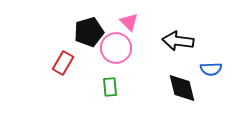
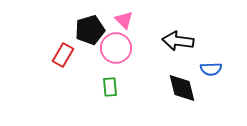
pink triangle: moved 5 px left, 2 px up
black pentagon: moved 1 px right, 2 px up
red rectangle: moved 8 px up
